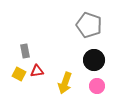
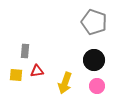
gray pentagon: moved 5 px right, 3 px up
gray rectangle: rotated 16 degrees clockwise
yellow square: moved 3 px left, 1 px down; rotated 24 degrees counterclockwise
